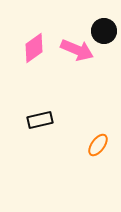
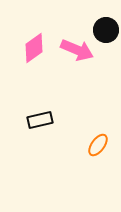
black circle: moved 2 px right, 1 px up
